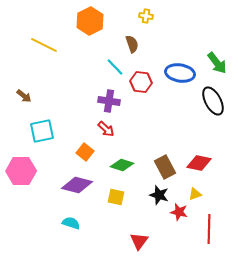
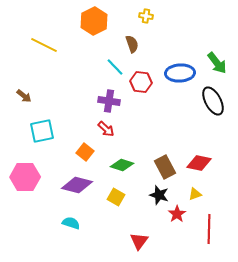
orange hexagon: moved 4 px right
blue ellipse: rotated 12 degrees counterclockwise
pink hexagon: moved 4 px right, 6 px down
yellow square: rotated 18 degrees clockwise
red star: moved 2 px left, 2 px down; rotated 24 degrees clockwise
